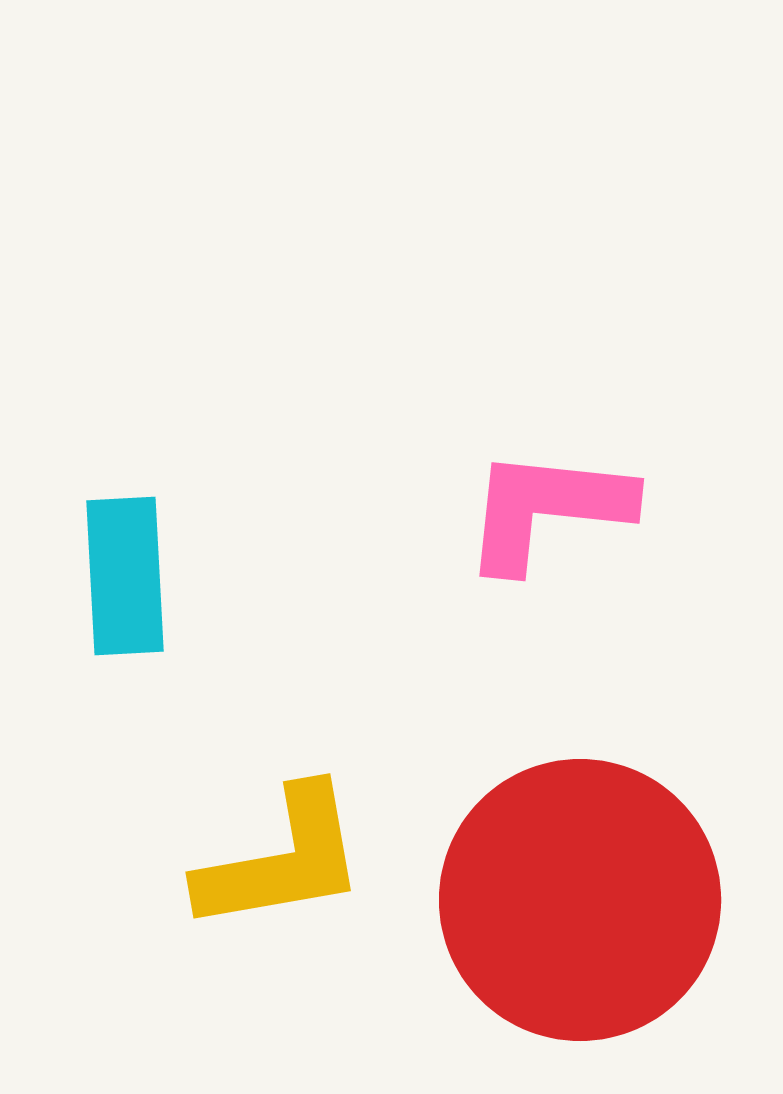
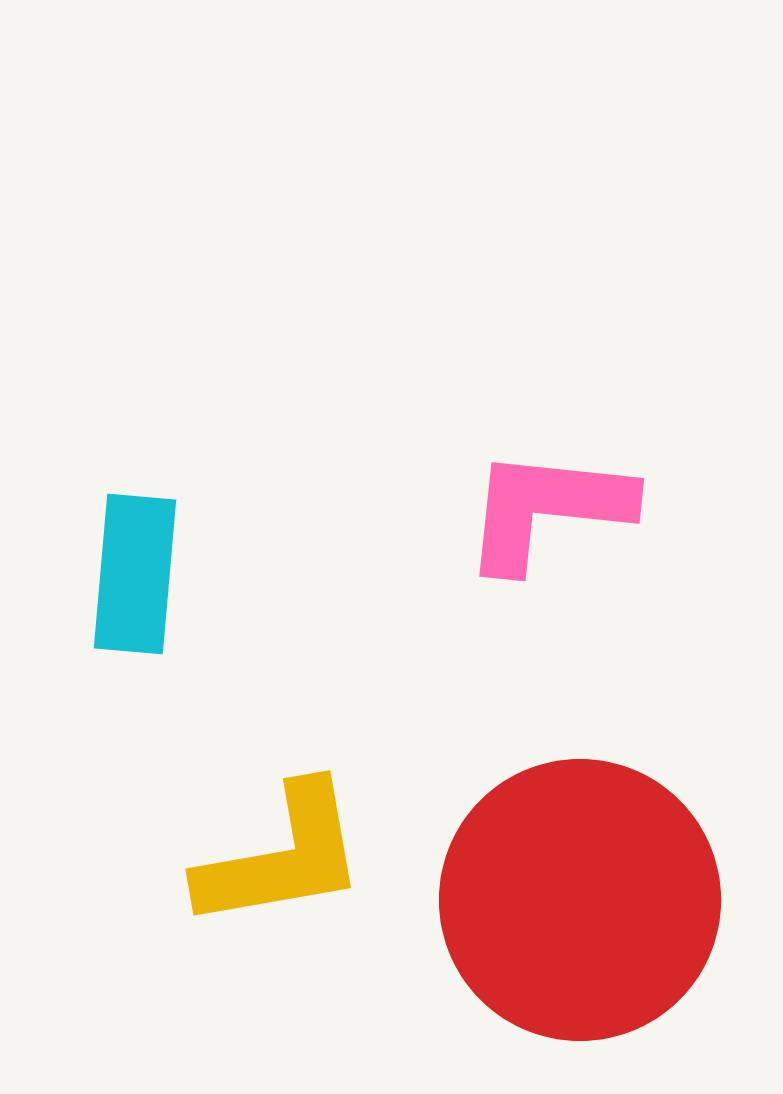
cyan rectangle: moved 10 px right, 2 px up; rotated 8 degrees clockwise
yellow L-shape: moved 3 px up
